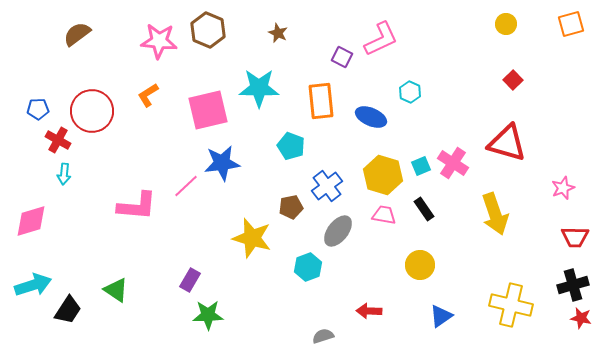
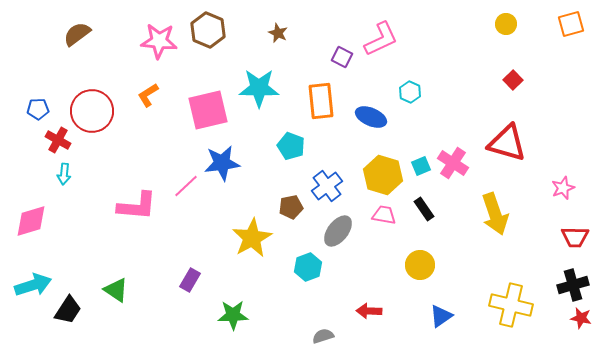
yellow star at (252, 238): rotated 27 degrees clockwise
green star at (208, 315): moved 25 px right
